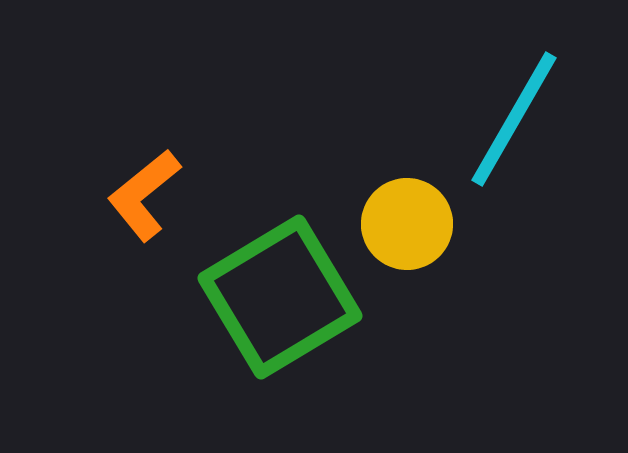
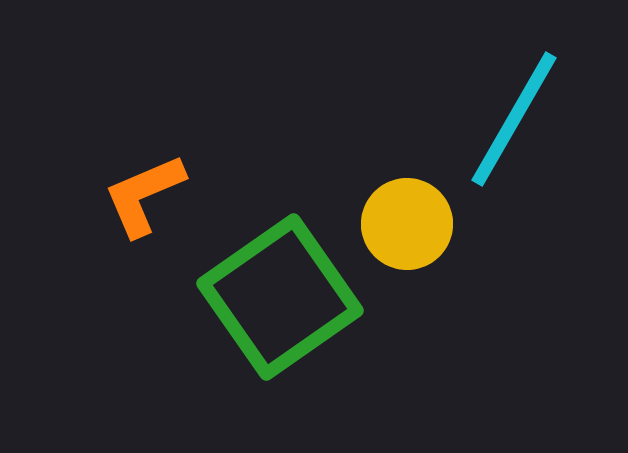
orange L-shape: rotated 16 degrees clockwise
green square: rotated 4 degrees counterclockwise
